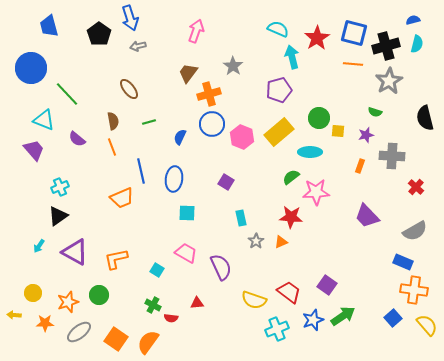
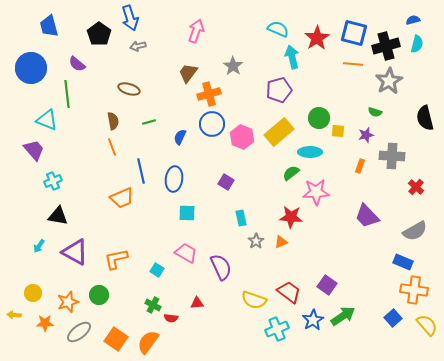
brown ellipse at (129, 89): rotated 35 degrees counterclockwise
green line at (67, 94): rotated 36 degrees clockwise
cyan triangle at (44, 120): moved 3 px right
purple semicircle at (77, 139): moved 75 px up
green semicircle at (291, 177): moved 4 px up
cyan cross at (60, 187): moved 7 px left, 6 px up
black triangle at (58, 216): rotated 45 degrees clockwise
blue star at (313, 320): rotated 10 degrees counterclockwise
